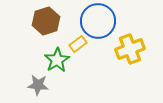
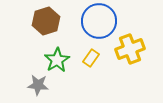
blue circle: moved 1 px right
yellow rectangle: moved 13 px right, 14 px down; rotated 18 degrees counterclockwise
